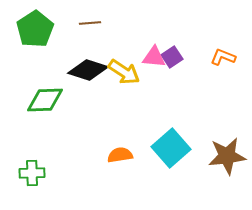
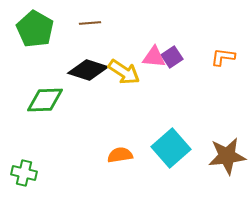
green pentagon: rotated 9 degrees counterclockwise
orange L-shape: rotated 15 degrees counterclockwise
green cross: moved 8 px left; rotated 15 degrees clockwise
